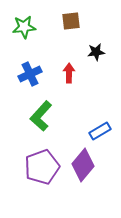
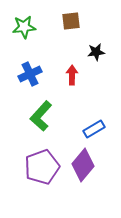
red arrow: moved 3 px right, 2 px down
blue rectangle: moved 6 px left, 2 px up
